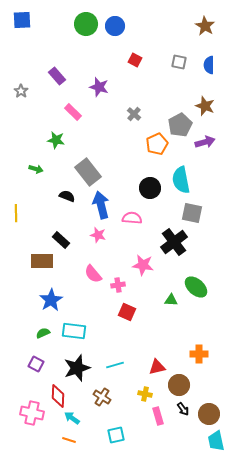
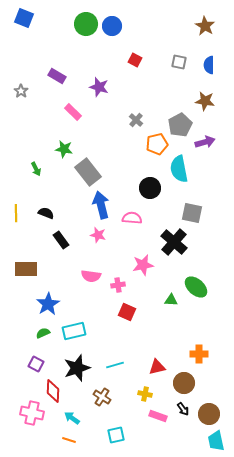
blue square at (22, 20): moved 2 px right, 2 px up; rotated 24 degrees clockwise
blue circle at (115, 26): moved 3 px left
purple rectangle at (57, 76): rotated 18 degrees counterclockwise
brown star at (205, 106): moved 5 px up; rotated 12 degrees counterclockwise
gray cross at (134, 114): moved 2 px right, 6 px down
green star at (56, 140): moved 8 px right, 9 px down
orange pentagon at (157, 144): rotated 10 degrees clockwise
green arrow at (36, 169): rotated 48 degrees clockwise
cyan semicircle at (181, 180): moved 2 px left, 11 px up
black semicircle at (67, 196): moved 21 px left, 17 px down
black rectangle at (61, 240): rotated 12 degrees clockwise
black cross at (174, 242): rotated 12 degrees counterclockwise
brown rectangle at (42, 261): moved 16 px left, 8 px down
pink star at (143, 265): rotated 20 degrees counterclockwise
pink semicircle at (93, 274): moved 2 px left, 2 px down; rotated 42 degrees counterclockwise
blue star at (51, 300): moved 3 px left, 4 px down
cyan rectangle at (74, 331): rotated 20 degrees counterclockwise
brown circle at (179, 385): moved 5 px right, 2 px up
red diamond at (58, 396): moved 5 px left, 5 px up
pink rectangle at (158, 416): rotated 54 degrees counterclockwise
